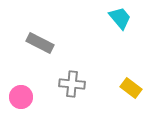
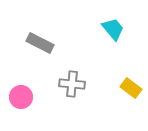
cyan trapezoid: moved 7 px left, 11 px down
